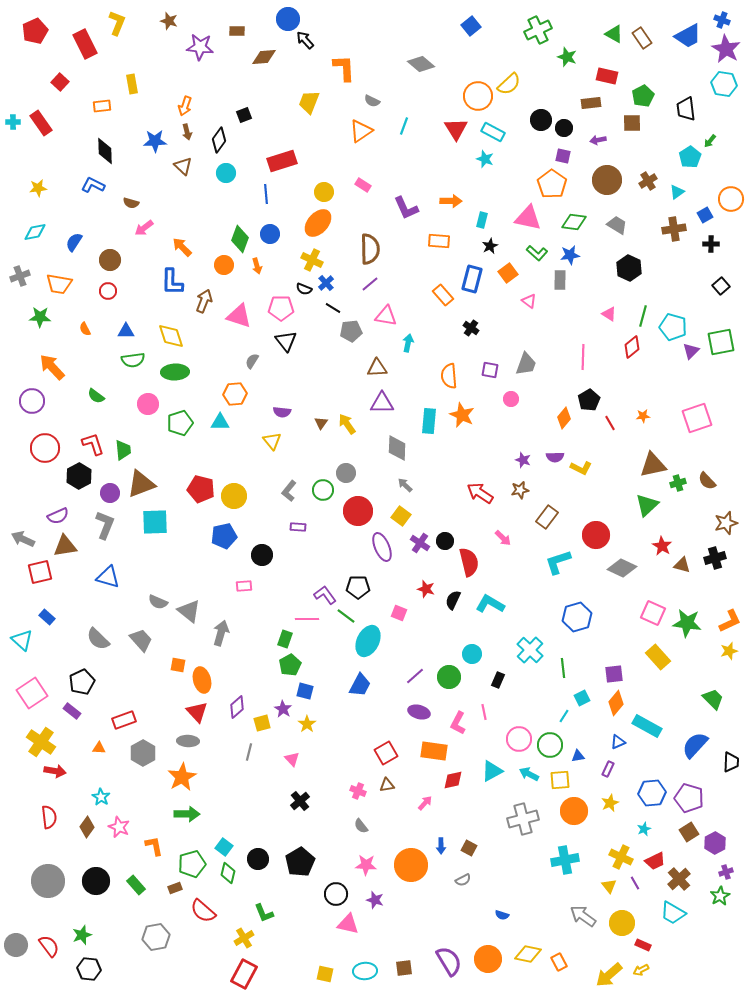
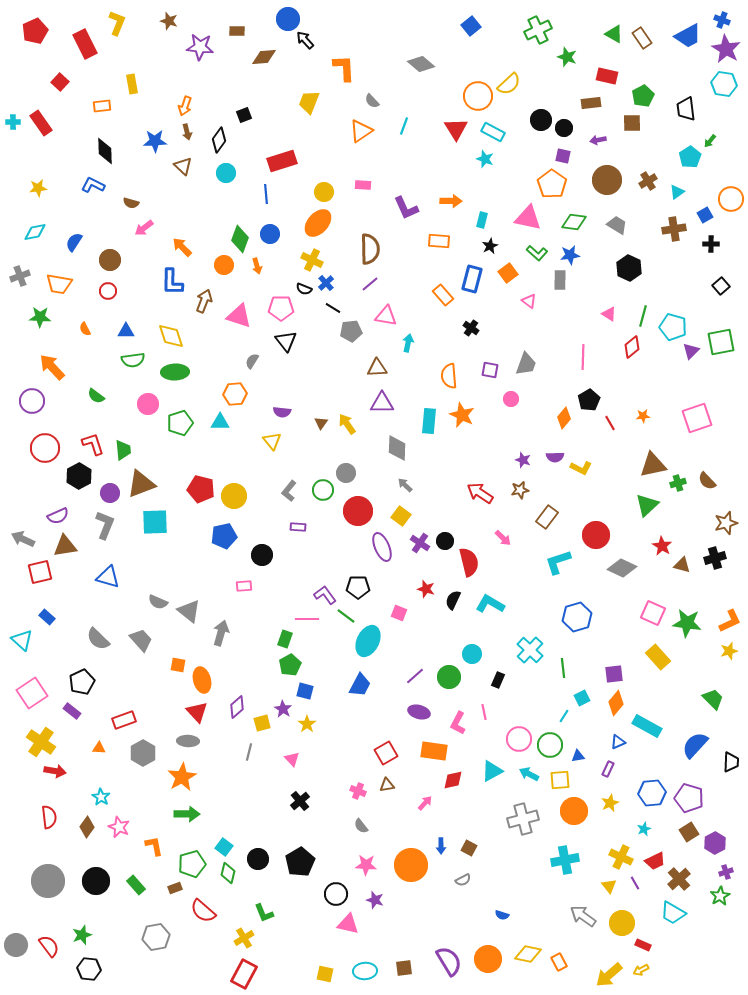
gray semicircle at (372, 101): rotated 21 degrees clockwise
pink rectangle at (363, 185): rotated 28 degrees counterclockwise
